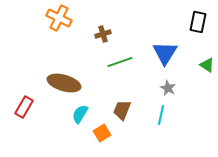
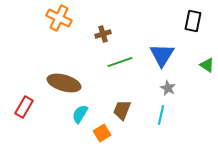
black rectangle: moved 5 px left, 1 px up
blue triangle: moved 3 px left, 2 px down
